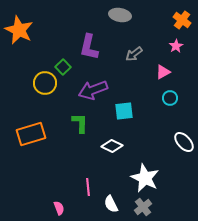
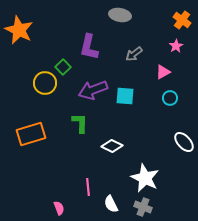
cyan square: moved 1 px right, 15 px up; rotated 12 degrees clockwise
gray cross: rotated 30 degrees counterclockwise
